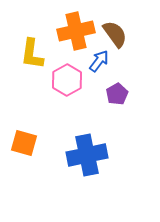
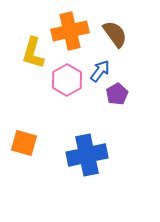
orange cross: moved 6 px left
yellow L-shape: moved 1 px right, 1 px up; rotated 8 degrees clockwise
blue arrow: moved 1 px right, 10 px down
